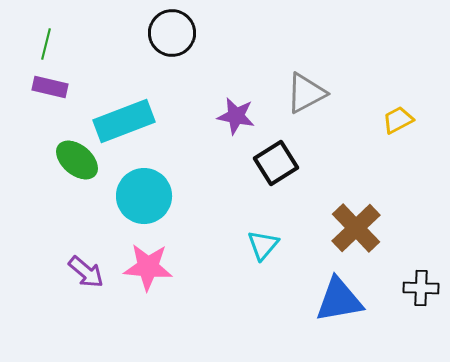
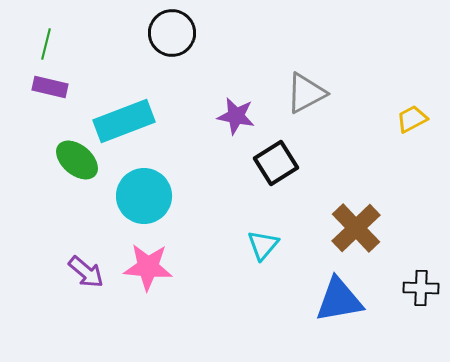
yellow trapezoid: moved 14 px right, 1 px up
